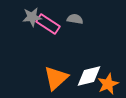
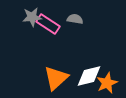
orange star: moved 1 px left, 1 px up
